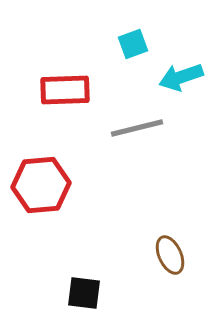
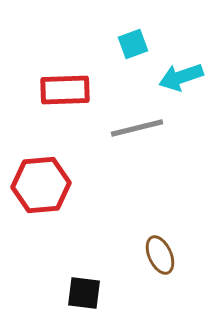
brown ellipse: moved 10 px left
